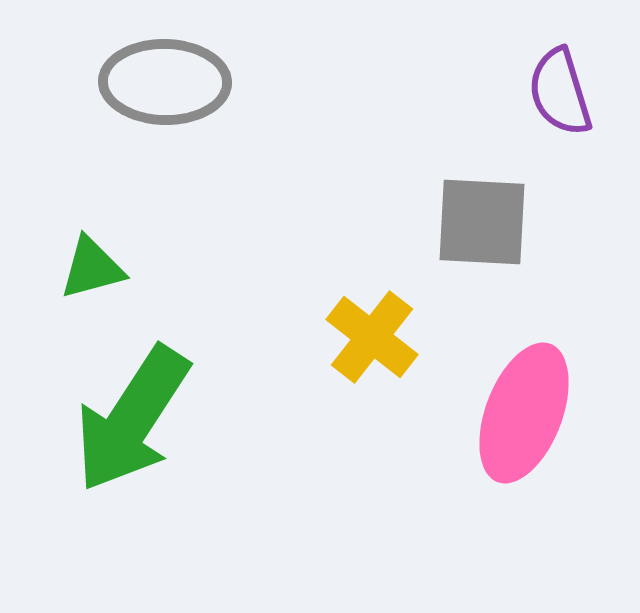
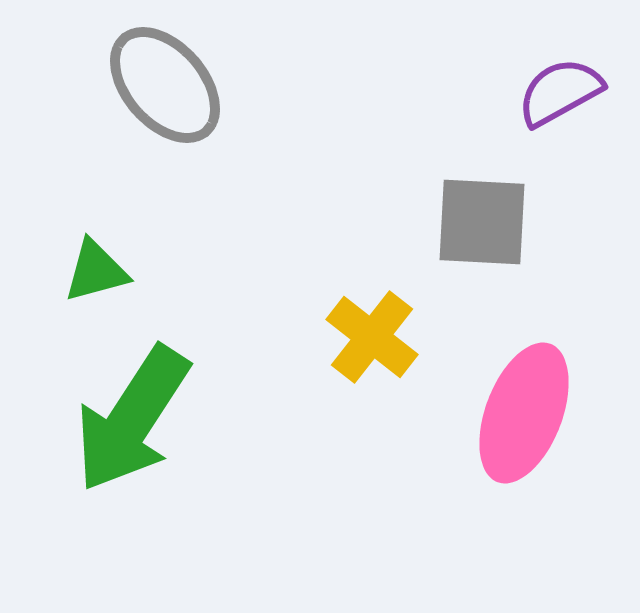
gray ellipse: moved 3 px down; rotated 48 degrees clockwise
purple semicircle: rotated 78 degrees clockwise
green triangle: moved 4 px right, 3 px down
